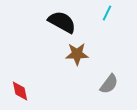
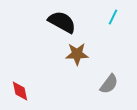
cyan line: moved 6 px right, 4 px down
